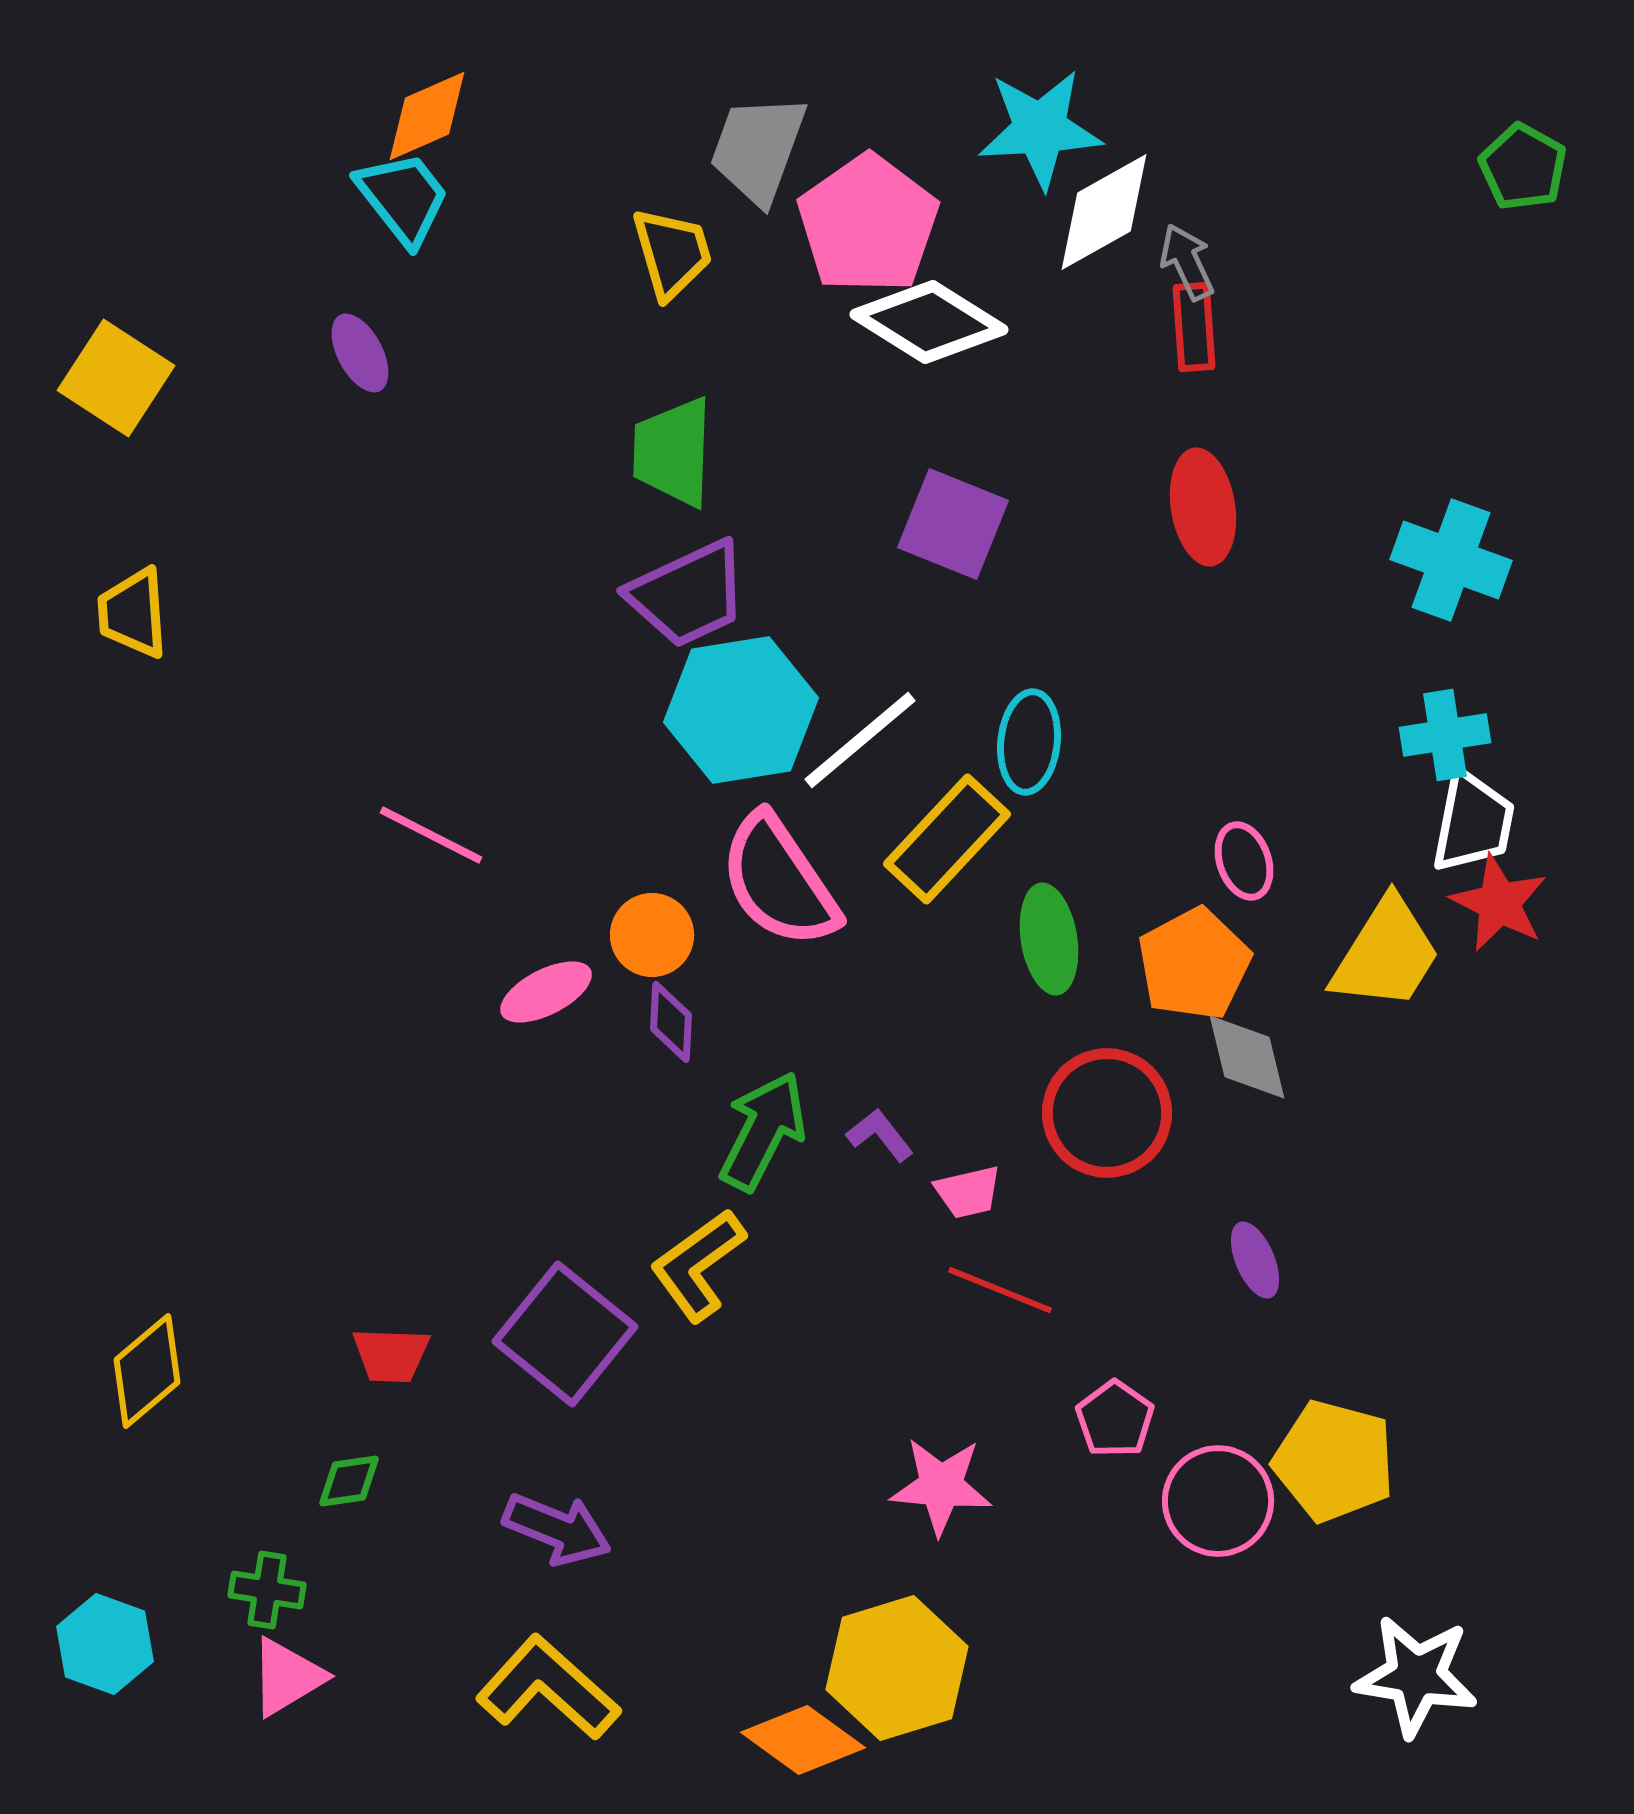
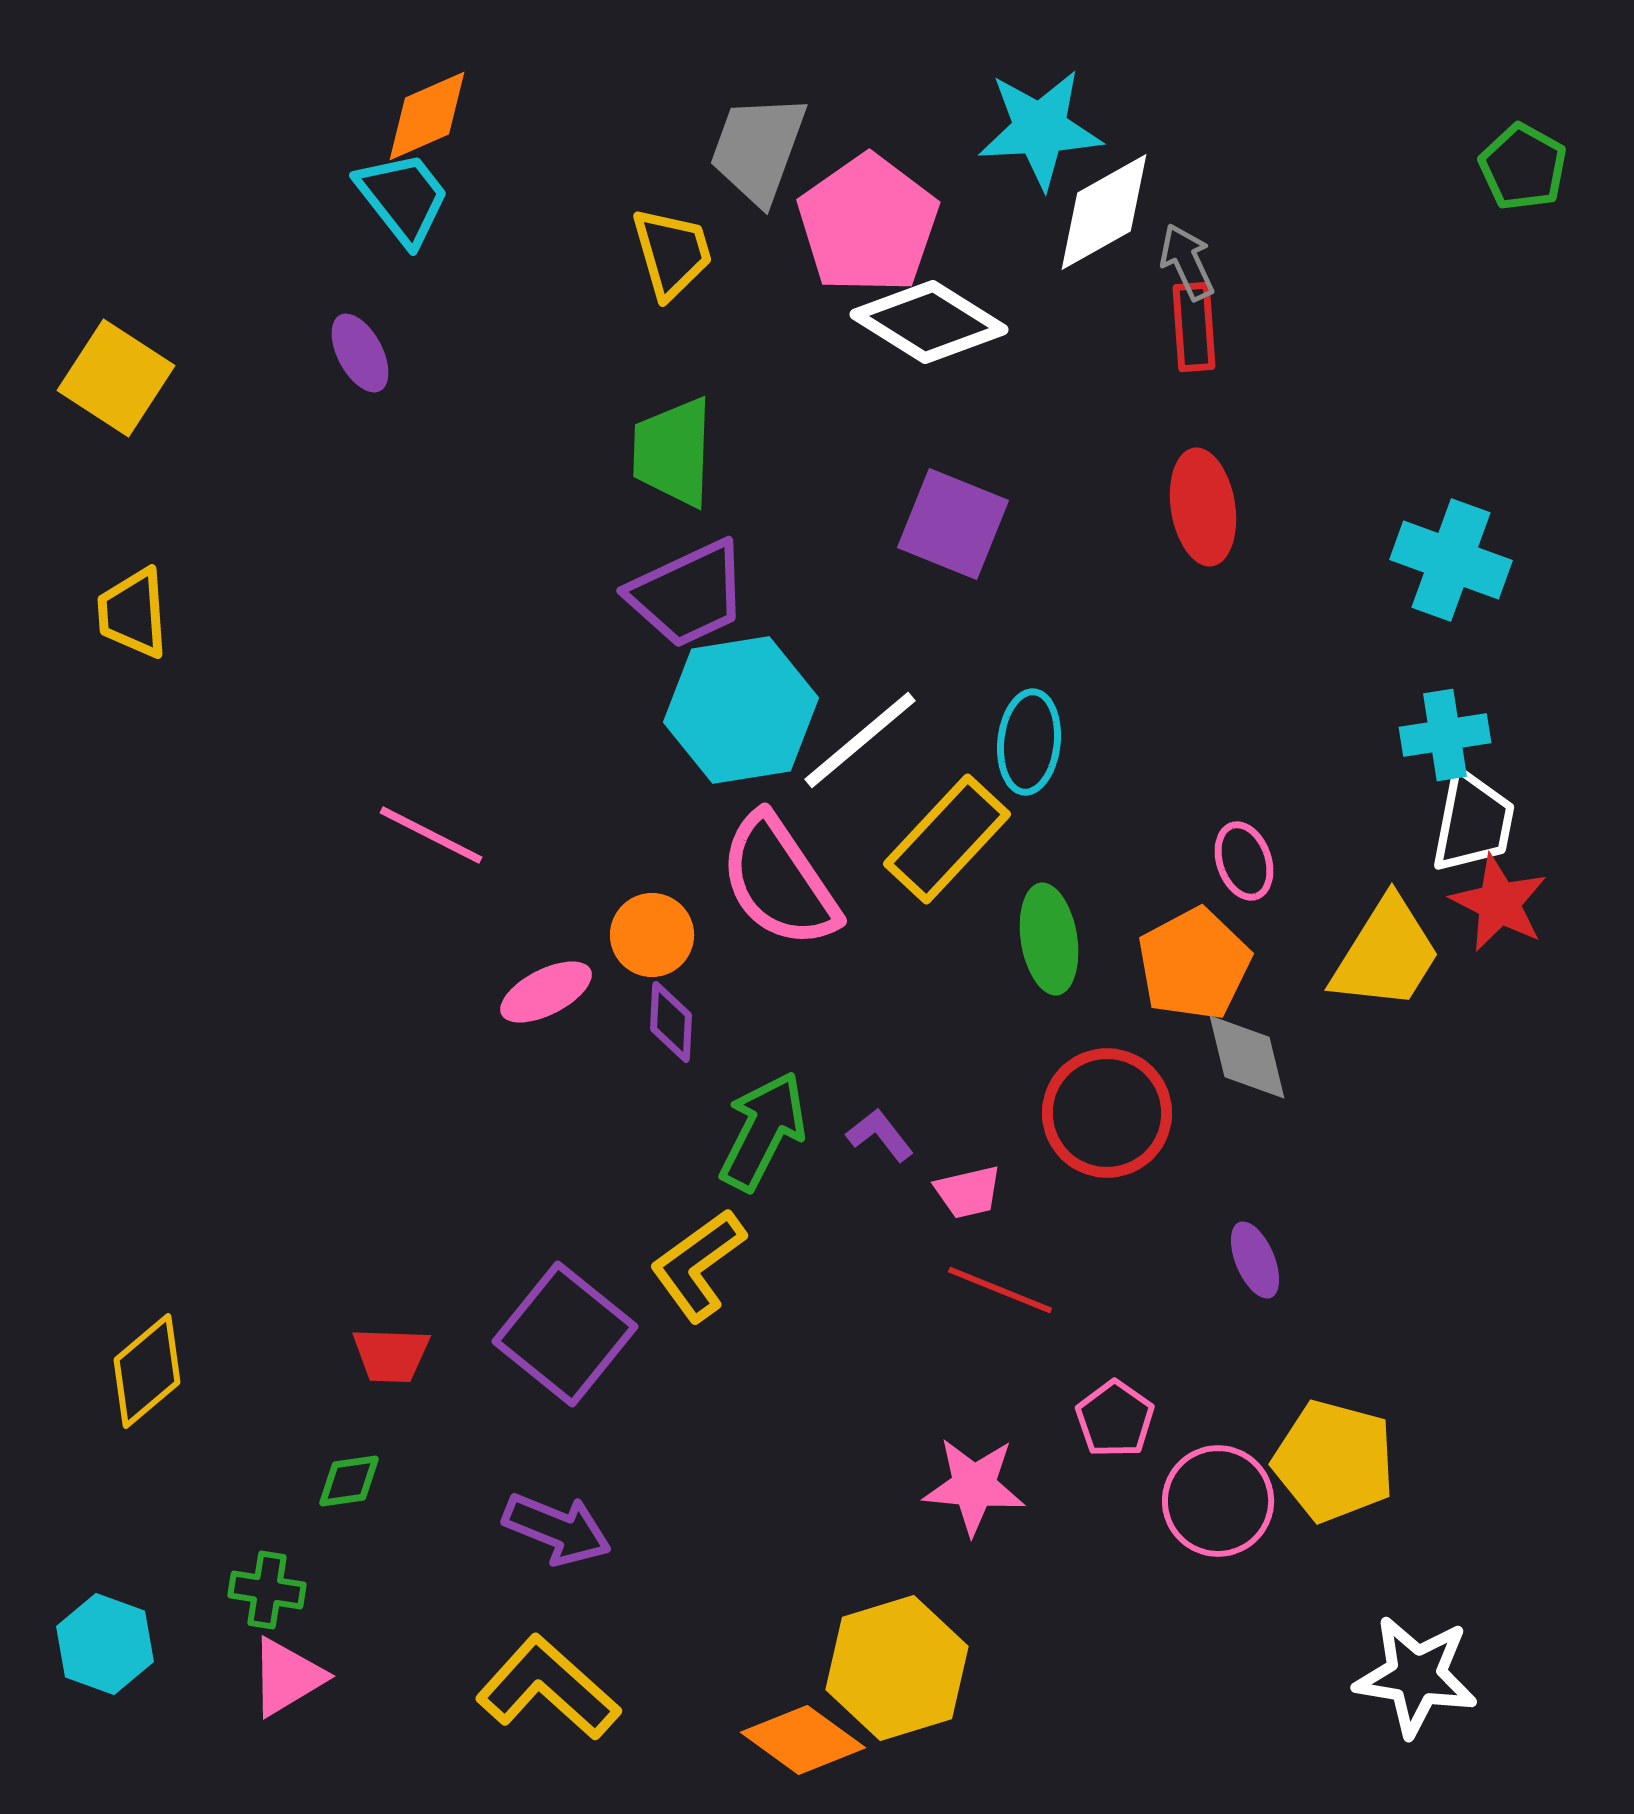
pink star at (941, 1486): moved 33 px right
